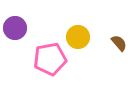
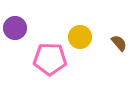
yellow circle: moved 2 px right
pink pentagon: rotated 12 degrees clockwise
